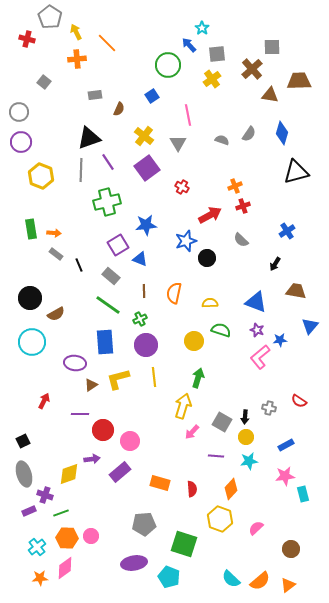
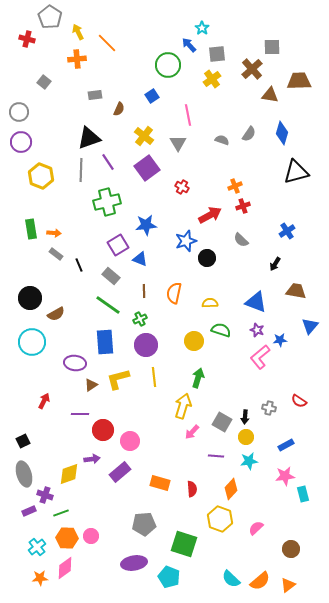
yellow arrow at (76, 32): moved 2 px right
